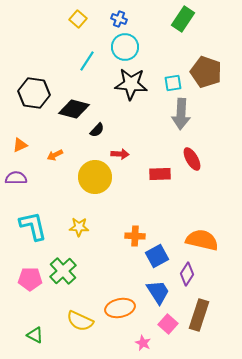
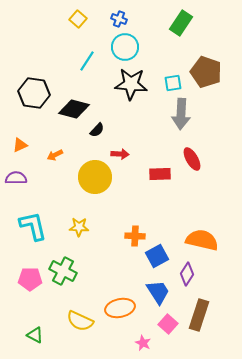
green rectangle: moved 2 px left, 4 px down
green cross: rotated 20 degrees counterclockwise
